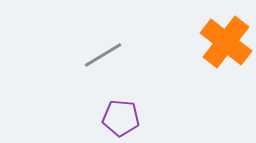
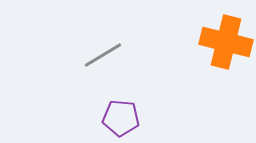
orange cross: rotated 24 degrees counterclockwise
